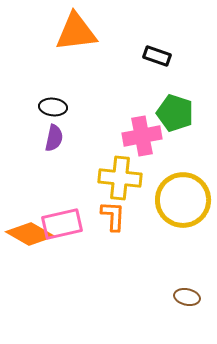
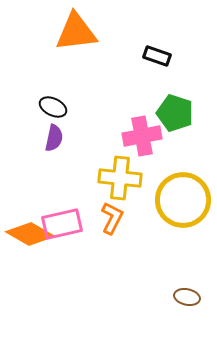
black ellipse: rotated 20 degrees clockwise
orange L-shape: moved 1 px left, 2 px down; rotated 24 degrees clockwise
